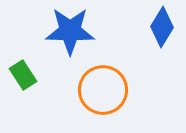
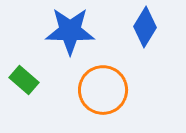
blue diamond: moved 17 px left
green rectangle: moved 1 px right, 5 px down; rotated 16 degrees counterclockwise
